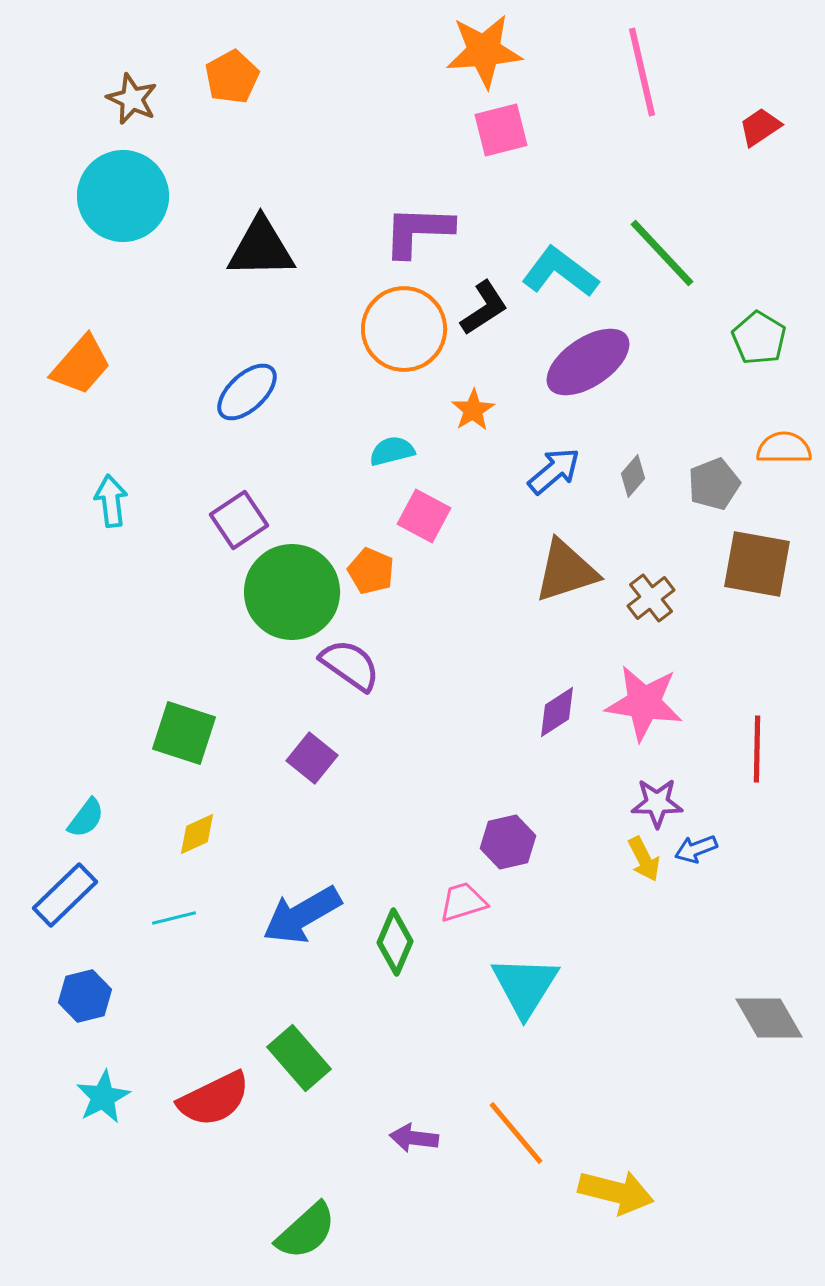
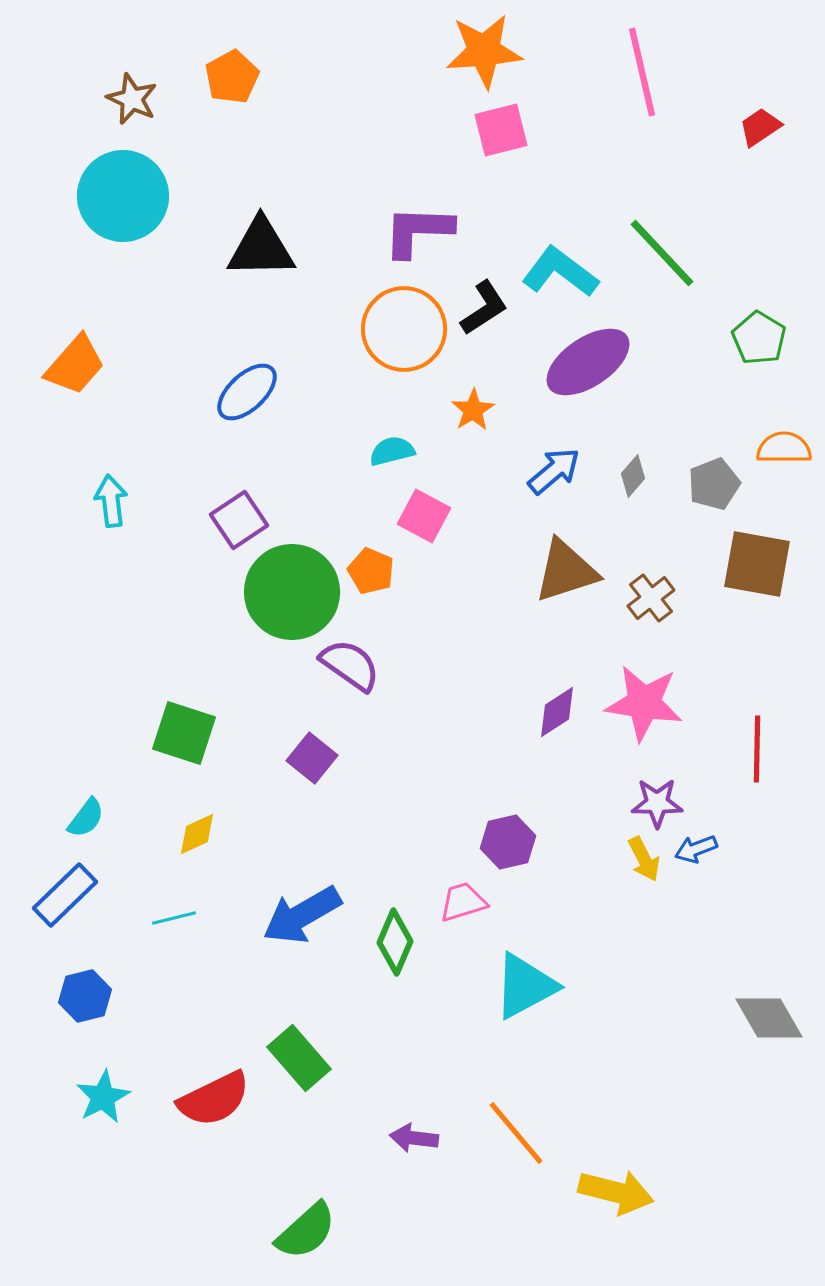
orange trapezoid at (81, 365): moved 6 px left
cyan triangle at (525, 986): rotated 30 degrees clockwise
